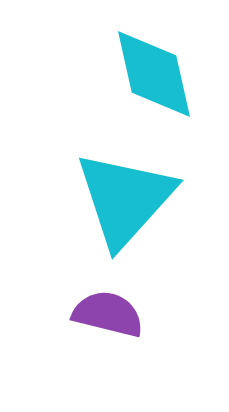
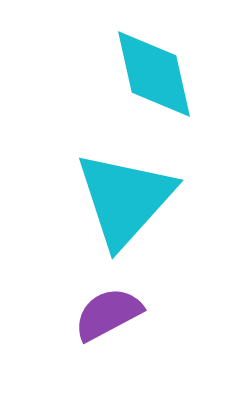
purple semicircle: rotated 42 degrees counterclockwise
